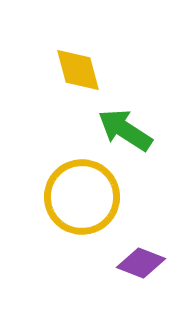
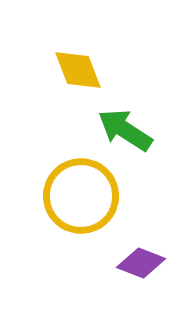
yellow diamond: rotated 6 degrees counterclockwise
yellow circle: moved 1 px left, 1 px up
